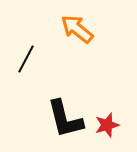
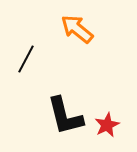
black L-shape: moved 3 px up
red star: rotated 10 degrees counterclockwise
